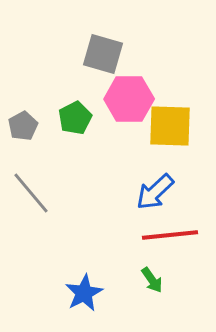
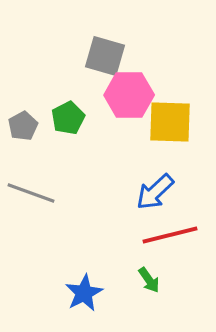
gray square: moved 2 px right, 2 px down
pink hexagon: moved 4 px up
green pentagon: moved 7 px left
yellow square: moved 4 px up
gray line: rotated 30 degrees counterclockwise
red line: rotated 8 degrees counterclockwise
green arrow: moved 3 px left
